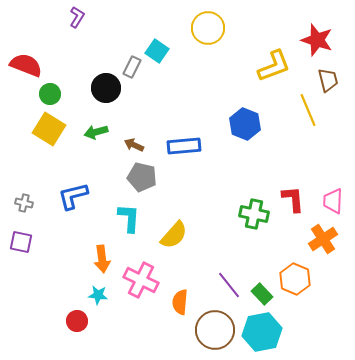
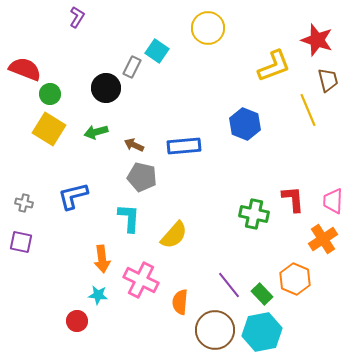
red semicircle: moved 1 px left, 4 px down
